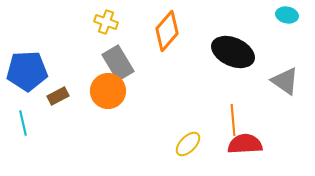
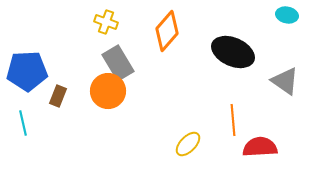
brown rectangle: rotated 40 degrees counterclockwise
red semicircle: moved 15 px right, 3 px down
